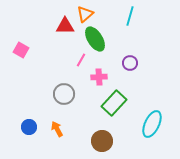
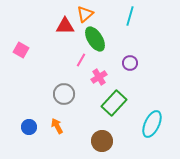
pink cross: rotated 28 degrees counterclockwise
orange arrow: moved 3 px up
